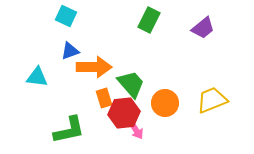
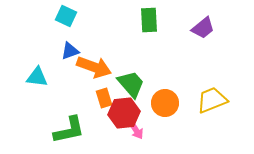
green rectangle: rotated 30 degrees counterclockwise
orange arrow: rotated 20 degrees clockwise
